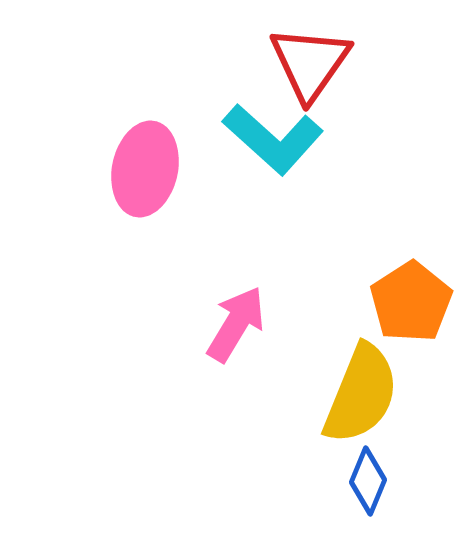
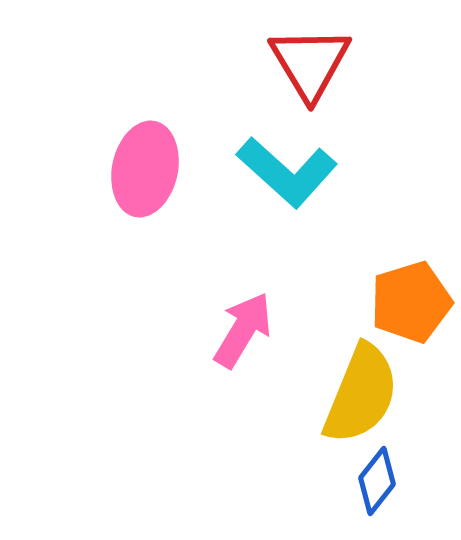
red triangle: rotated 6 degrees counterclockwise
cyan L-shape: moved 14 px right, 33 px down
orange pentagon: rotated 16 degrees clockwise
pink arrow: moved 7 px right, 6 px down
blue diamond: moved 9 px right; rotated 16 degrees clockwise
